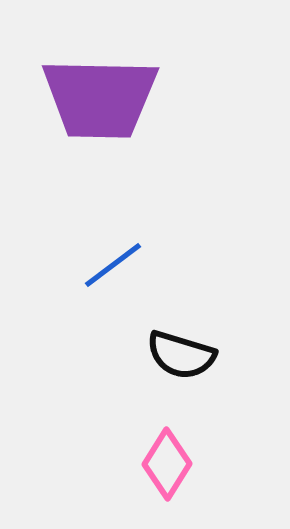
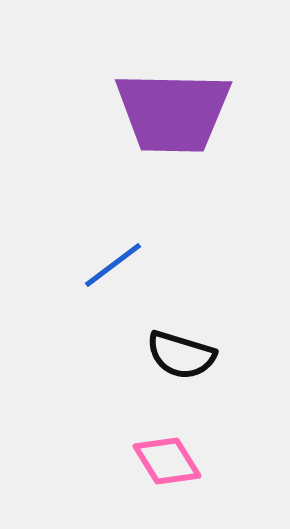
purple trapezoid: moved 73 px right, 14 px down
pink diamond: moved 3 px up; rotated 64 degrees counterclockwise
